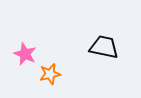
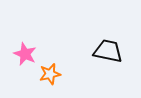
black trapezoid: moved 4 px right, 4 px down
